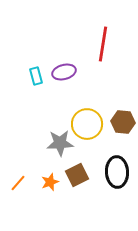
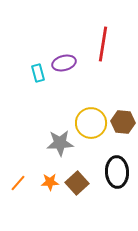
purple ellipse: moved 9 px up
cyan rectangle: moved 2 px right, 3 px up
yellow circle: moved 4 px right, 1 px up
brown square: moved 8 px down; rotated 15 degrees counterclockwise
orange star: rotated 18 degrees clockwise
